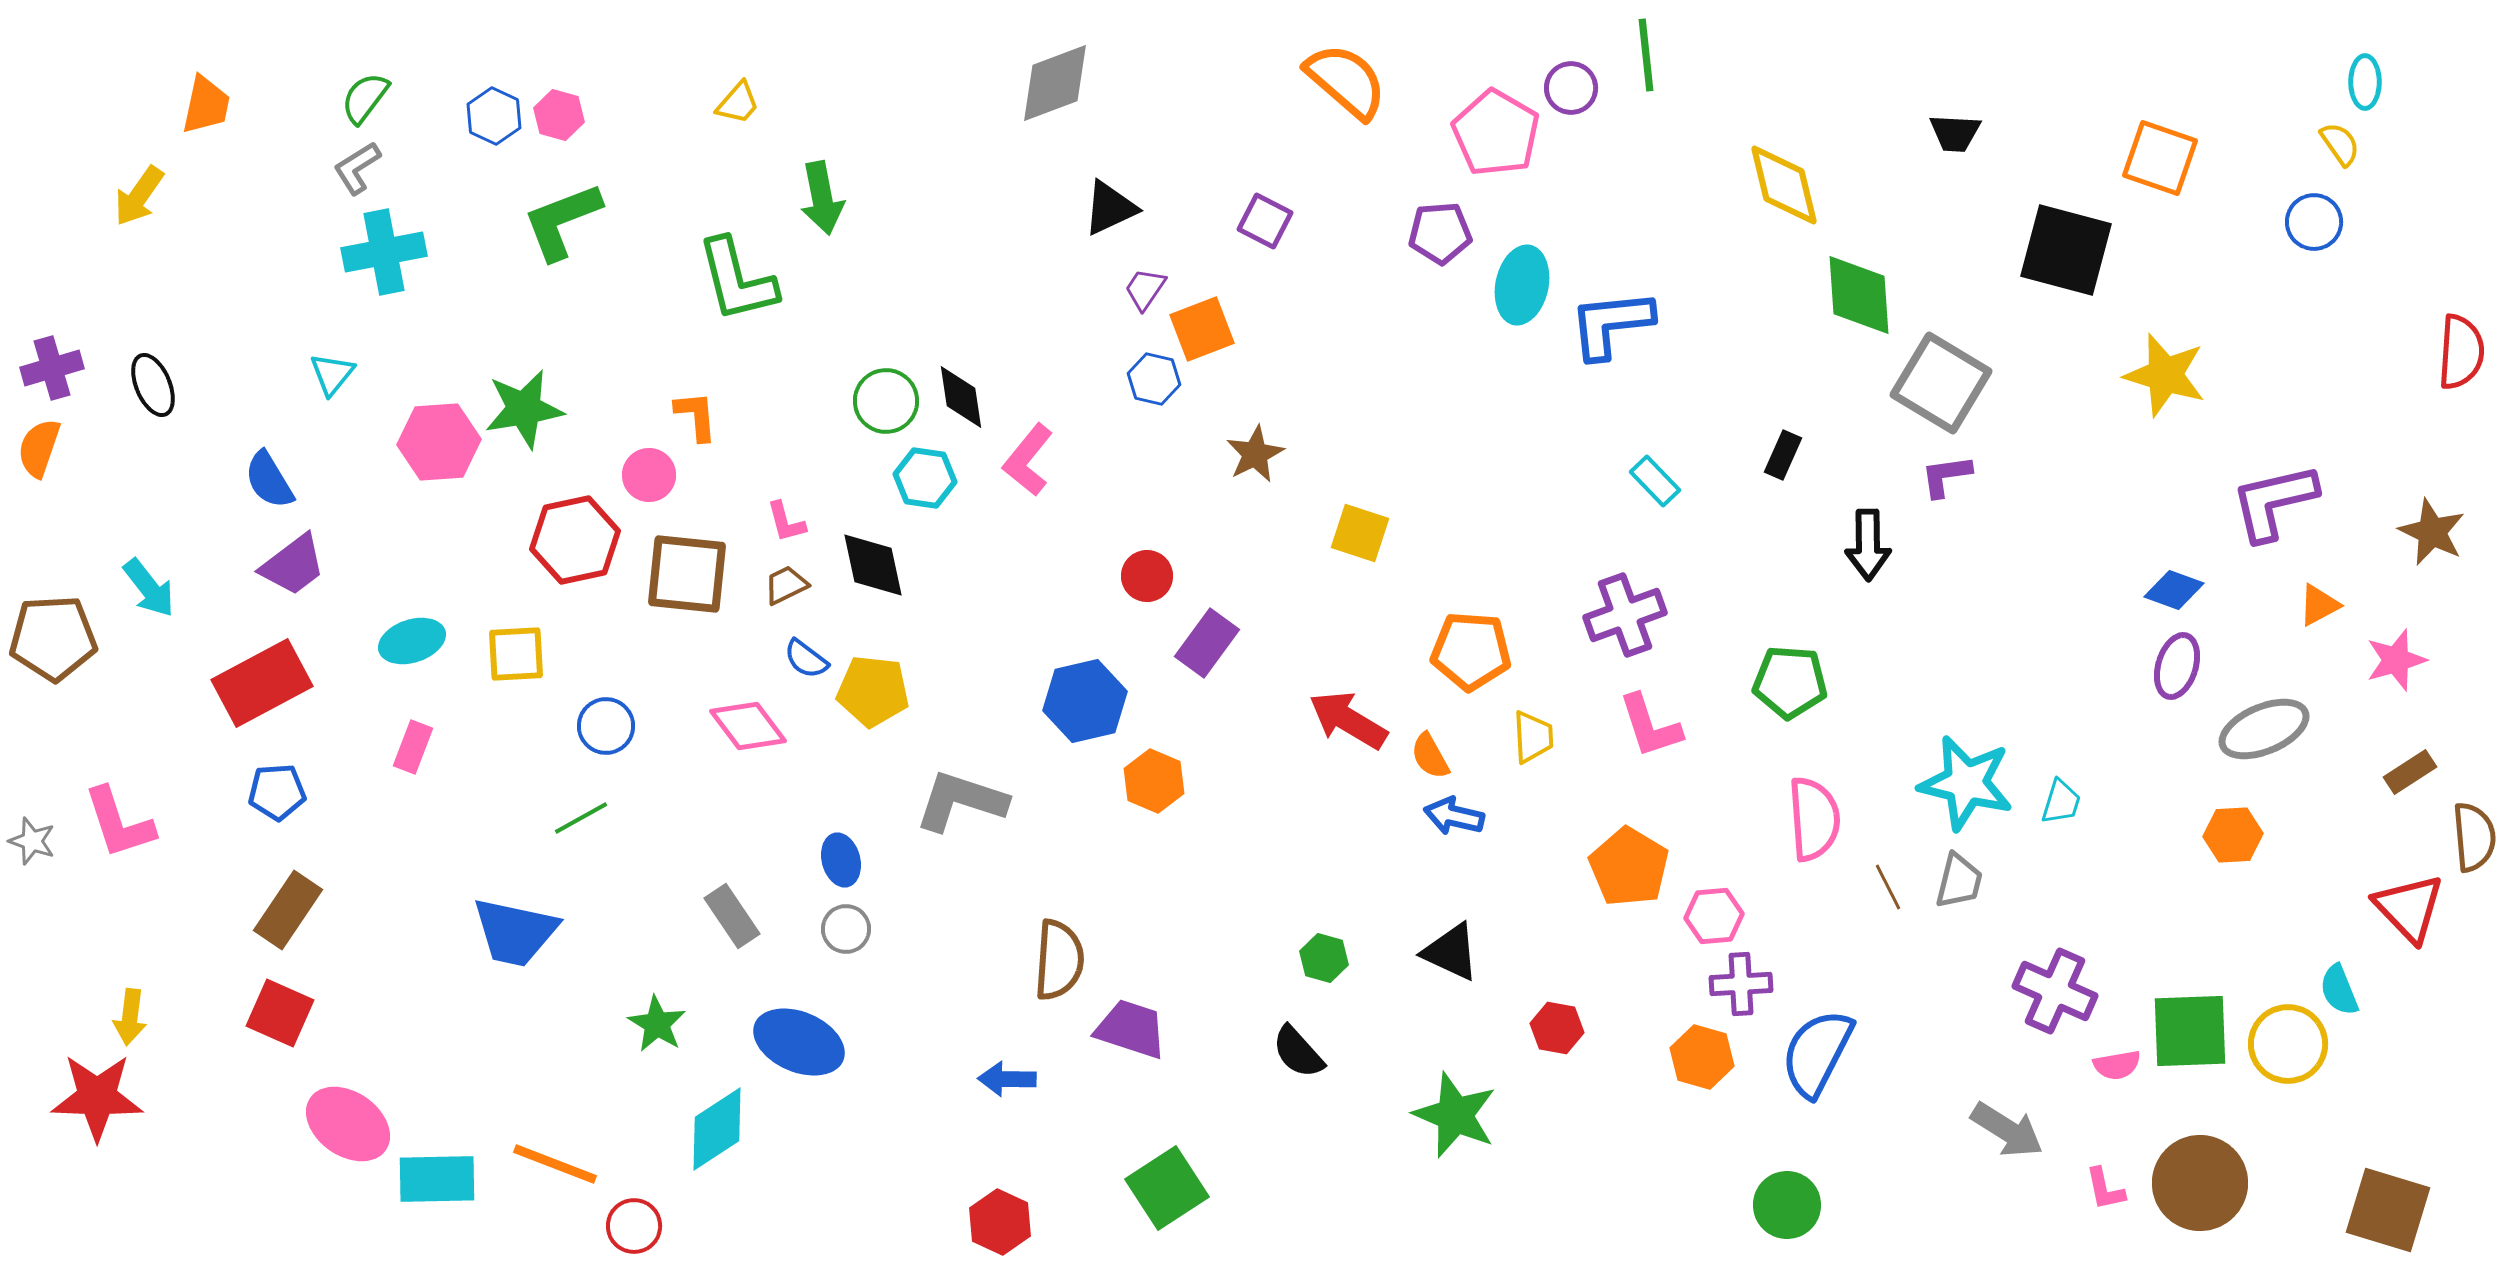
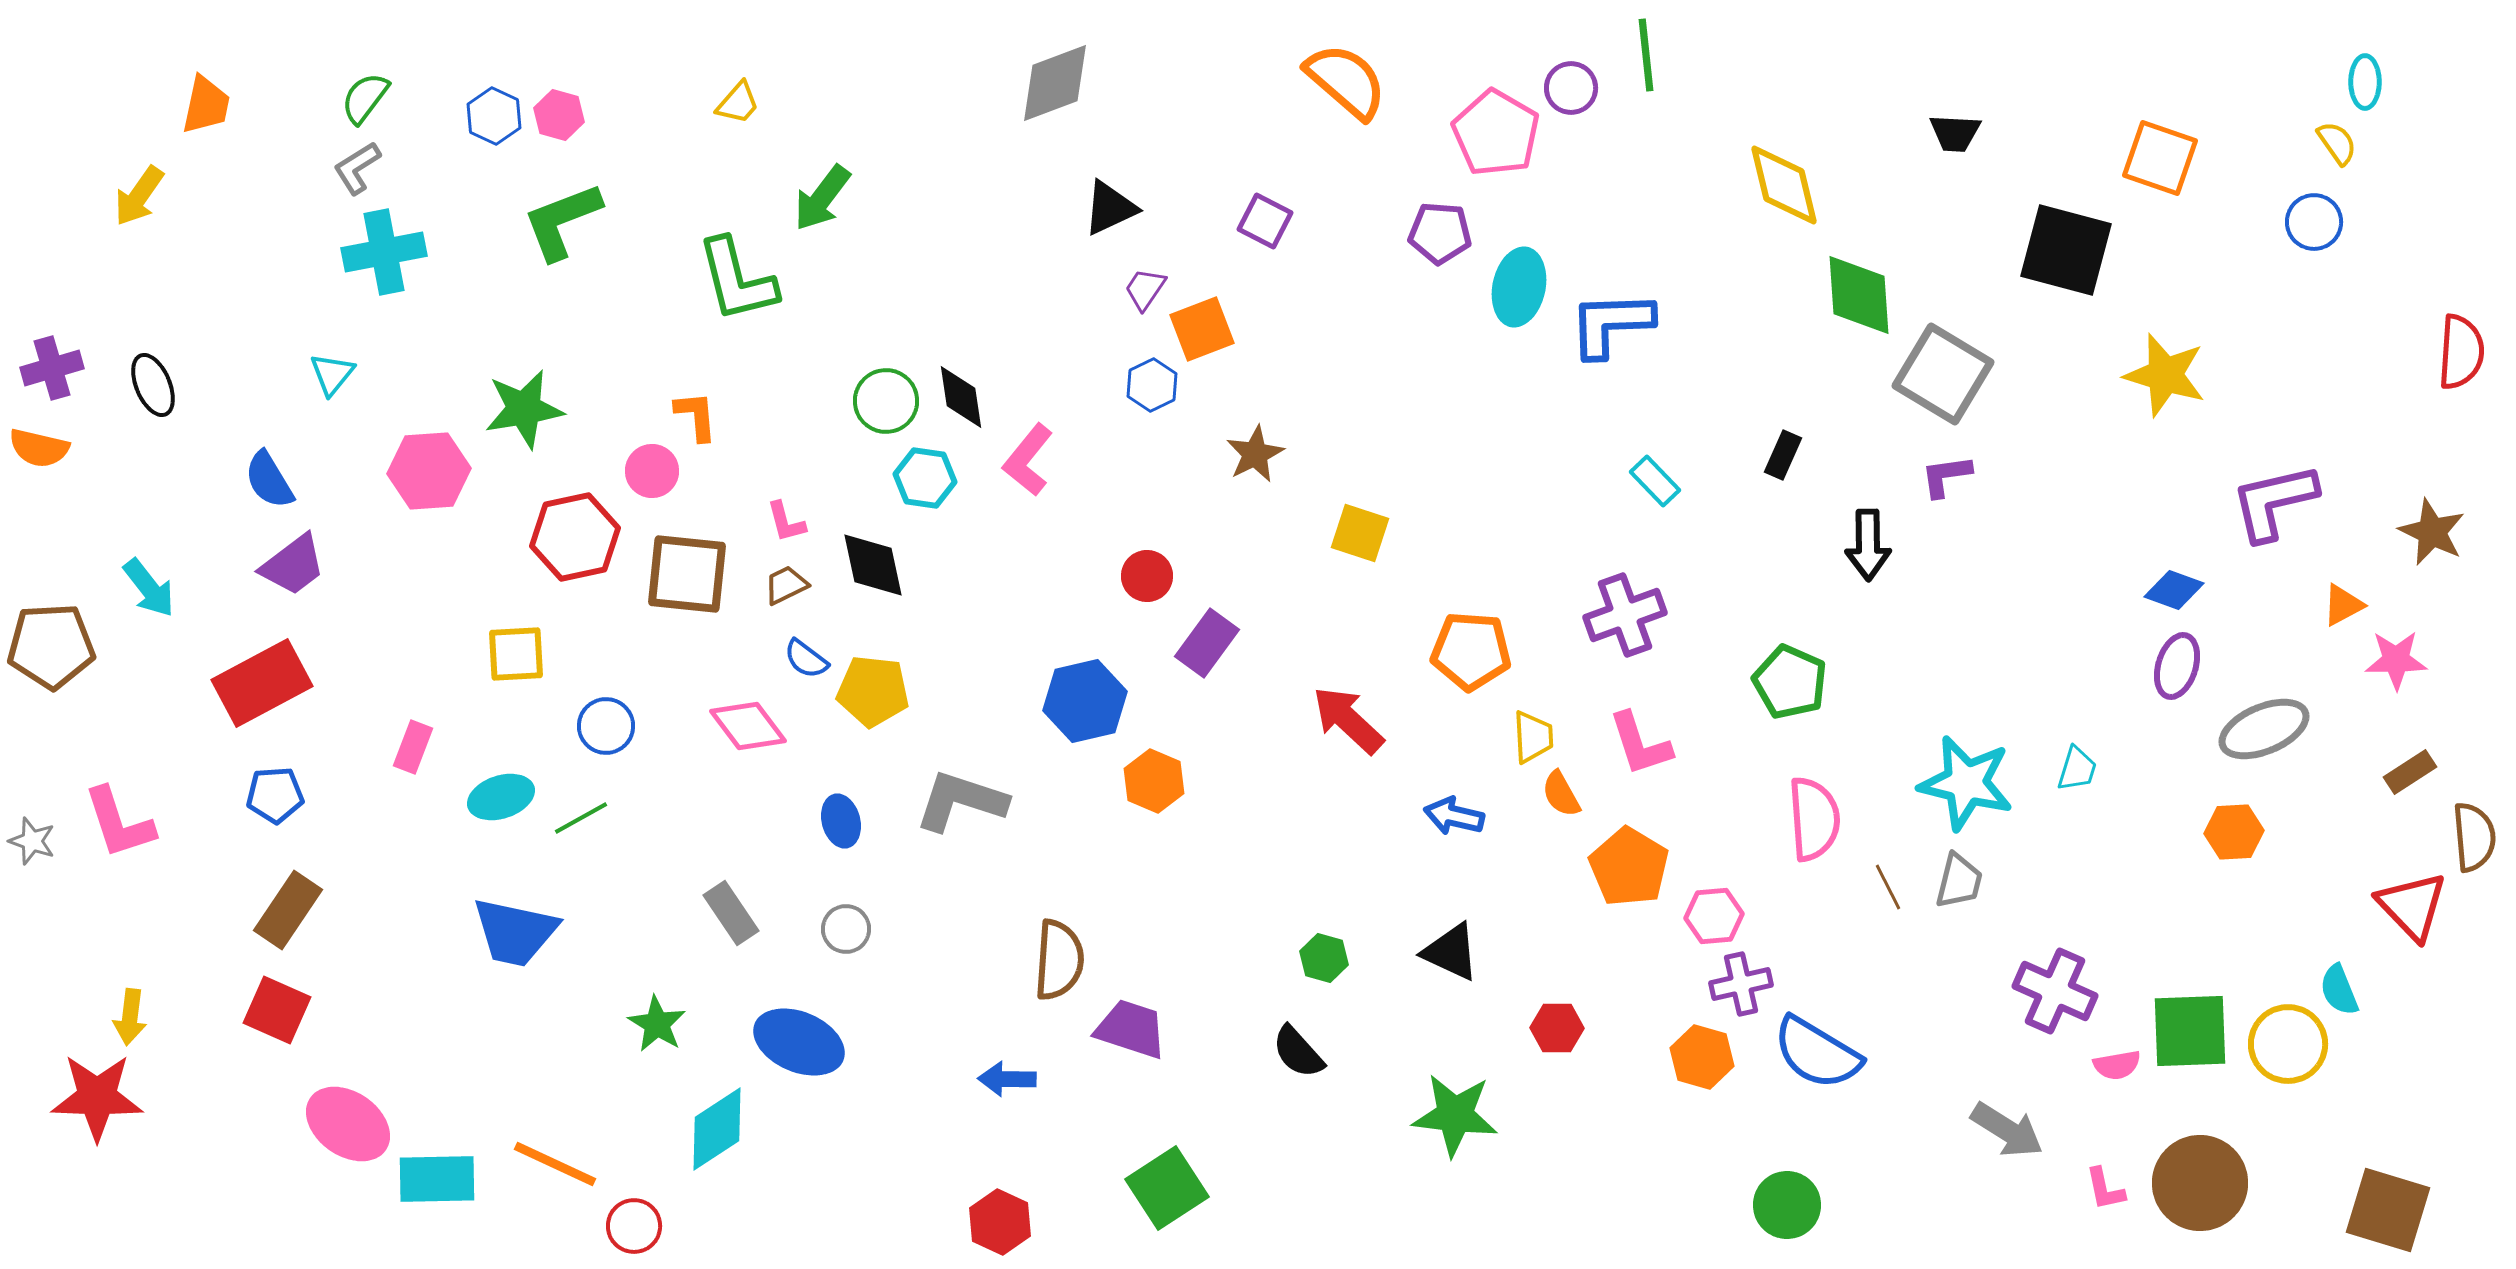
yellow semicircle at (2340, 144): moved 3 px left, 1 px up
green arrow at (822, 198): rotated 48 degrees clockwise
purple pentagon at (1440, 233): rotated 8 degrees clockwise
cyan ellipse at (1522, 285): moved 3 px left, 2 px down
blue L-shape at (1611, 324): rotated 4 degrees clockwise
blue hexagon at (1154, 379): moved 2 px left, 6 px down; rotated 21 degrees clockwise
gray square at (1941, 383): moved 2 px right, 9 px up
pink hexagon at (439, 442): moved 10 px left, 29 px down
orange semicircle at (39, 448): rotated 96 degrees counterclockwise
pink circle at (649, 475): moved 3 px right, 4 px up
red hexagon at (575, 540): moved 3 px up
orange triangle at (2319, 605): moved 24 px right
brown pentagon at (53, 638): moved 2 px left, 8 px down
cyan ellipse at (412, 641): moved 89 px right, 156 px down
pink star at (2396, 660): rotated 16 degrees clockwise
green pentagon at (1790, 682): rotated 20 degrees clockwise
red arrow at (1348, 720): rotated 12 degrees clockwise
pink L-shape at (1650, 726): moved 10 px left, 18 px down
orange semicircle at (1430, 756): moved 131 px right, 38 px down
blue pentagon at (277, 792): moved 2 px left, 3 px down
cyan trapezoid at (2061, 802): moved 16 px right, 33 px up
orange hexagon at (2233, 835): moved 1 px right, 3 px up
blue ellipse at (841, 860): moved 39 px up
red triangle at (2409, 908): moved 3 px right, 2 px up
gray rectangle at (732, 916): moved 1 px left, 3 px up
purple cross at (1741, 984): rotated 10 degrees counterclockwise
red square at (280, 1013): moved 3 px left, 3 px up
red hexagon at (1557, 1028): rotated 9 degrees counterclockwise
blue semicircle at (1817, 1053): rotated 86 degrees counterclockwise
green star at (1455, 1115): rotated 16 degrees counterclockwise
orange line at (555, 1164): rotated 4 degrees clockwise
